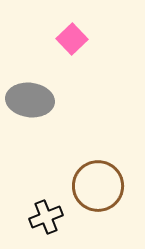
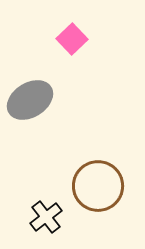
gray ellipse: rotated 39 degrees counterclockwise
black cross: rotated 16 degrees counterclockwise
